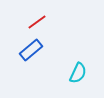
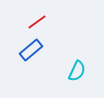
cyan semicircle: moved 1 px left, 2 px up
